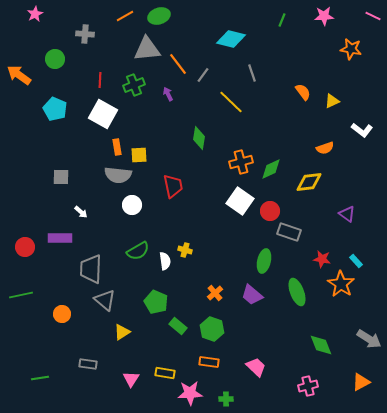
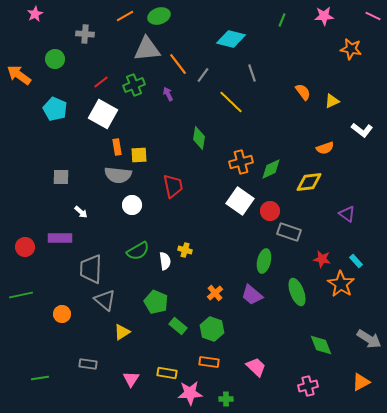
red line at (100, 80): moved 1 px right, 2 px down; rotated 49 degrees clockwise
yellow rectangle at (165, 373): moved 2 px right
